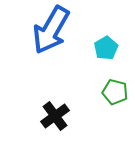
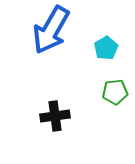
green pentagon: rotated 20 degrees counterclockwise
black cross: rotated 28 degrees clockwise
